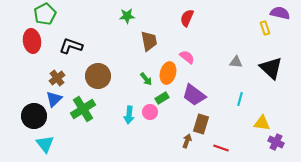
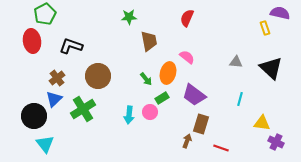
green star: moved 2 px right, 1 px down
